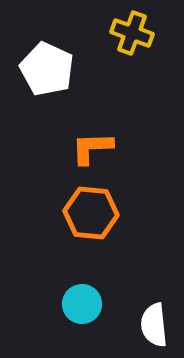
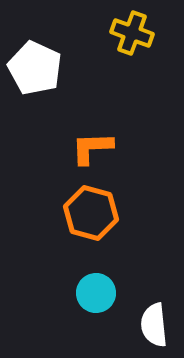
white pentagon: moved 12 px left, 1 px up
orange hexagon: rotated 10 degrees clockwise
cyan circle: moved 14 px right, 11 px up
